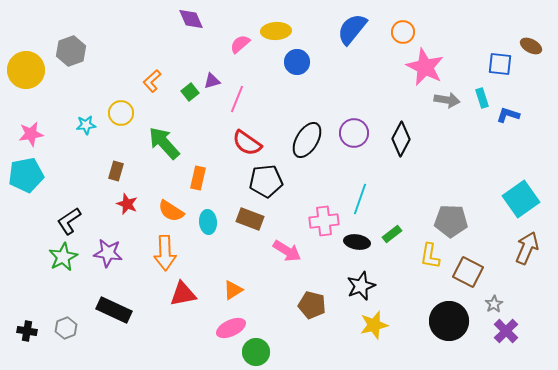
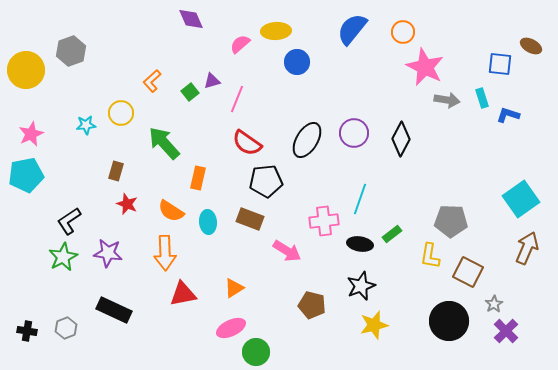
pink star at (31, 134): rotated 15 degrees counterclockwise
black ellipse at (357, 242): moved 3 px right, 2 px down
orange triangle at (233, 290): moved 1 px right, 2 px up
